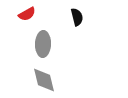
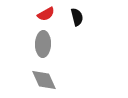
red semicircle: moved 19 px right
gray diamond: rotated 12 degrees counterclockwise
